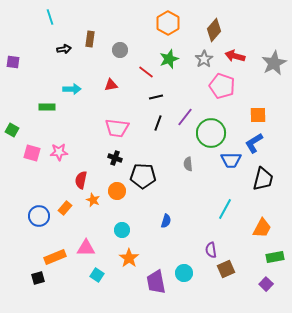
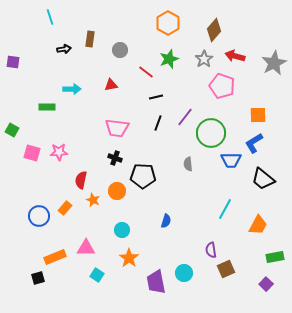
black trapezoid at (263, 179): rotated 115 degrees clockwise
orange trapezoid at (262, 228): moved 4 px left, 3 px up
